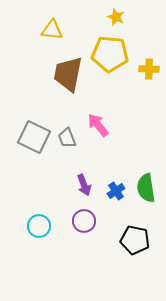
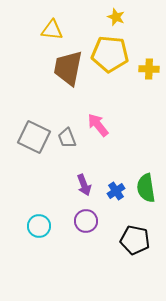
brown trapezoid: moved 6 px up
purple circle: moved 2 px right
